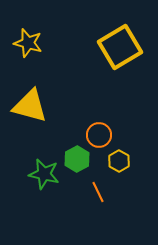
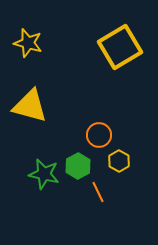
green hexagon: moved 1 px right, 7 px down
